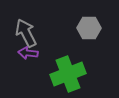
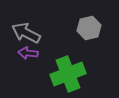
gray hexagon: rotated 15 degrees counterclockwise
gray arrow: rotated 36 degrees counterclockwise
